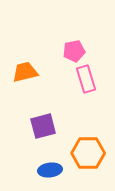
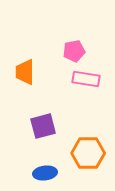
orange trapezoid: rotated 76 degrees counterclockwise
pink rectangle: rotated 64 degrees counterclockwise
blue ellipse: moved 5 px left, 3 px down
